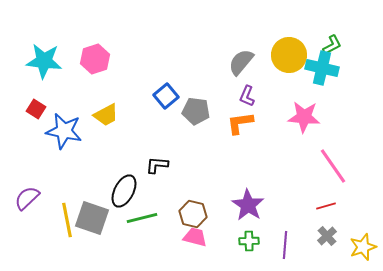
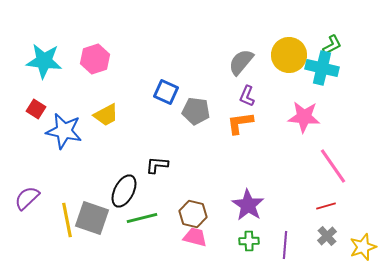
blue square: moved 4 px up; rotated 25 degrees counterclockwise
